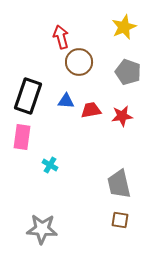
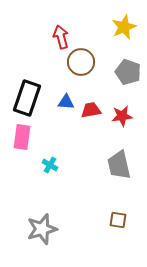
brown circle: moved 2 px right
black rectangle: moved 1 px left, 2 px down
blue triangle: moved 1 px down
gray trapezoid: moved 19 px up
brown square: moved 2 px left
gray star: rotated 20 degrees counterclockwise
